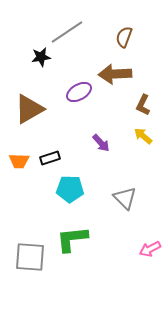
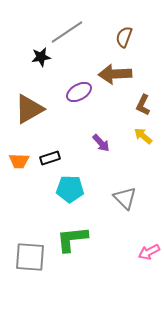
pink arrow: moved 1 px left, 3 px down
